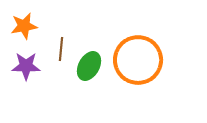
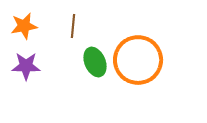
brown line: moved 12 px right, 23 px up
green ellipse: moved 6 px right, 4 px up; rotated 52 degrees counterclockwise
